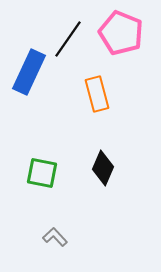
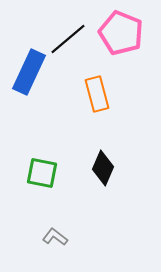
black line: rotated 15 degrees clockwise
gray L-shape: rotated 10 degrees counterclockwise
